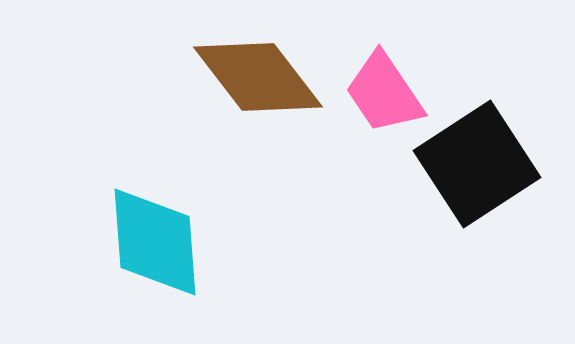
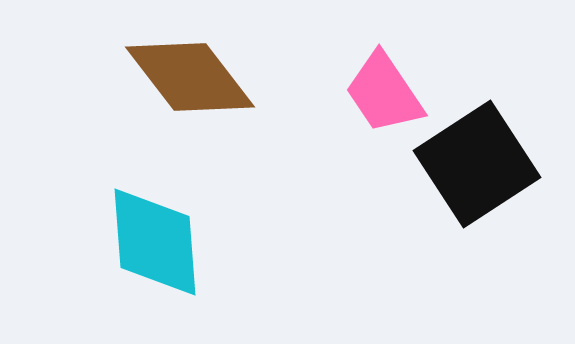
brown diamond: moved 68 px left
